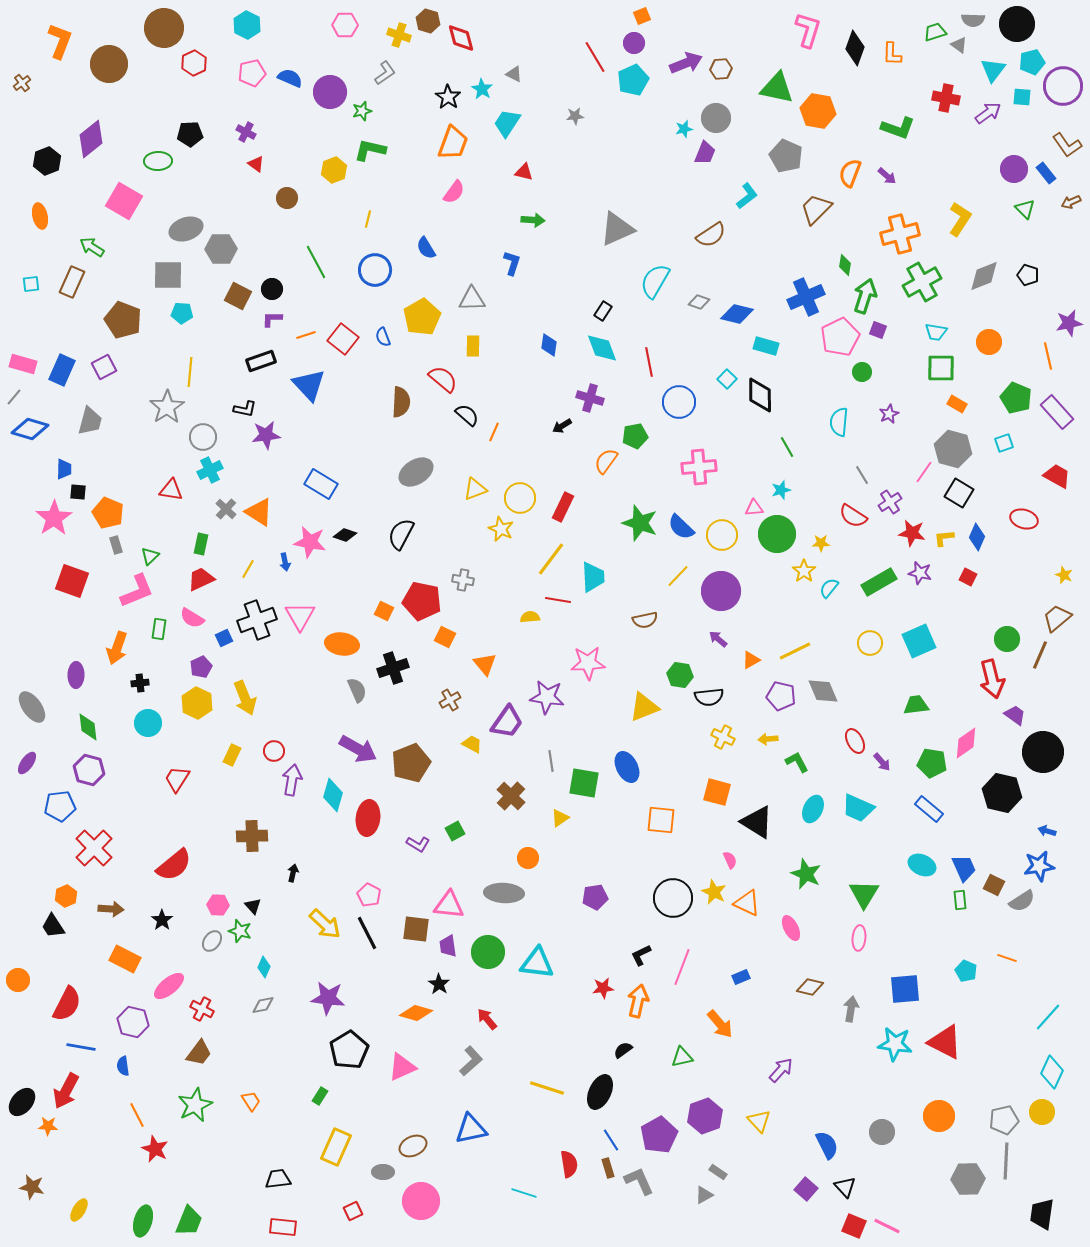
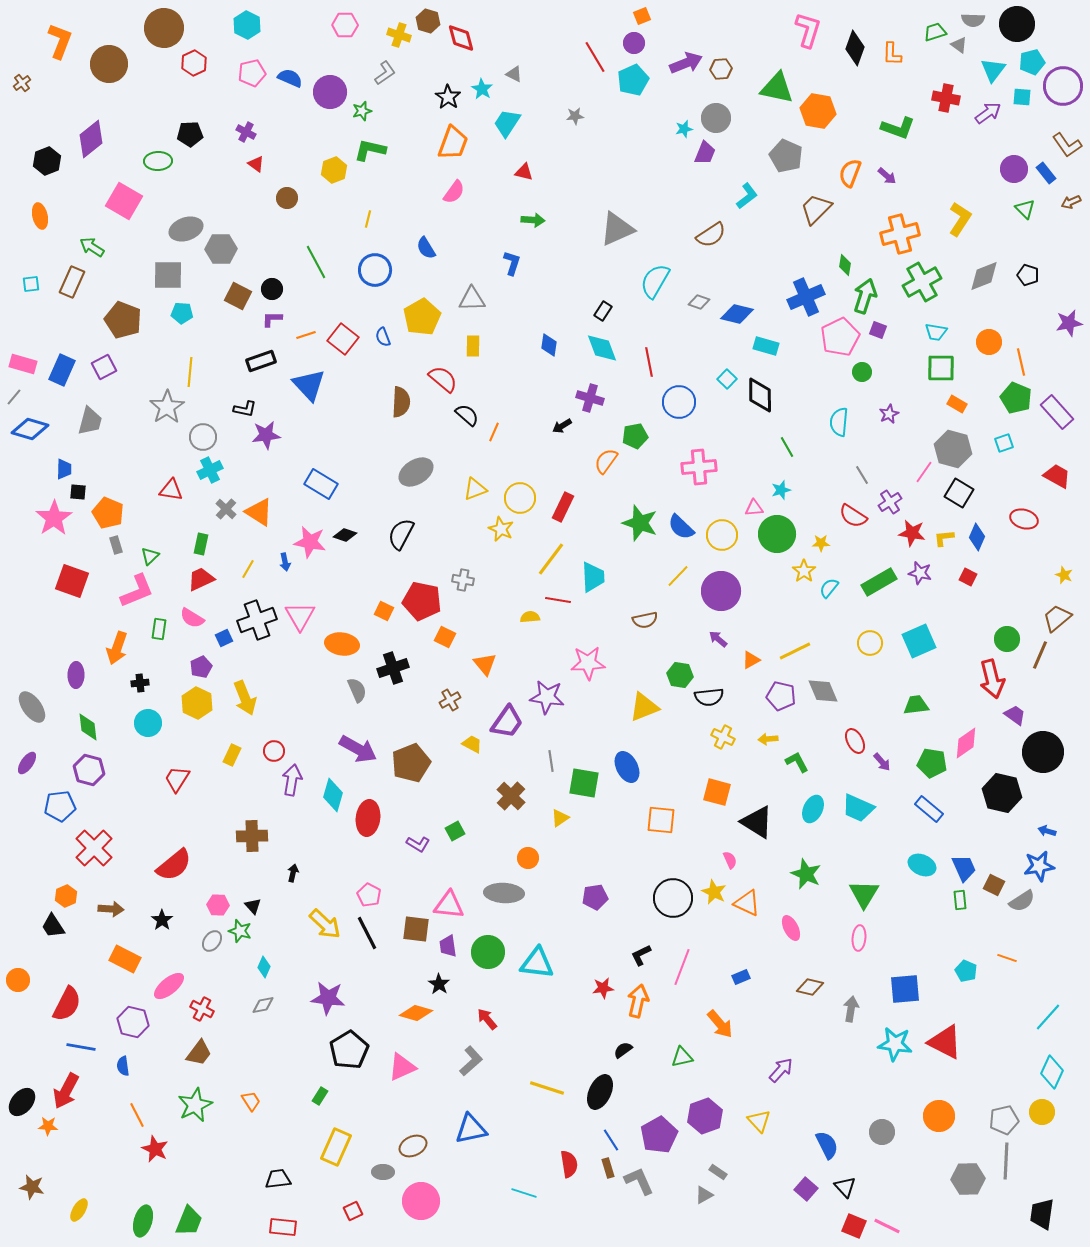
orange line at (1048, 356): moved 27 px left, 6 px down
